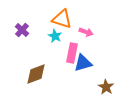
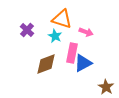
purple cross: moved 5 px right
blue triangle: rotated 12 degrees counterclockwise
brown diamond: moved 10 px right, 10 px up
